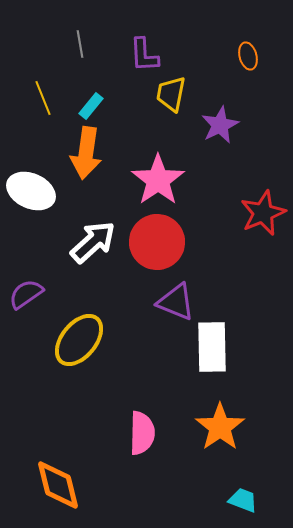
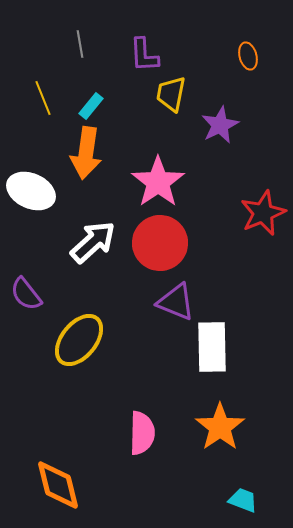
pink star: moved 2 px down
red circle: moved 3 px right, 1 px down
purple semicircle: rotated 93 degrees counterclockwise
